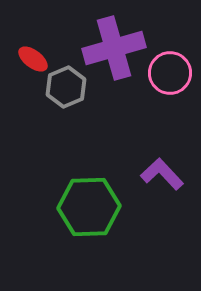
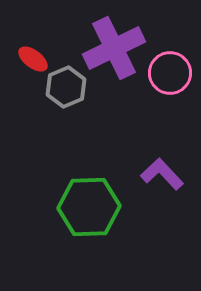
purple cross: rotated 10 degrees counterclockwise
